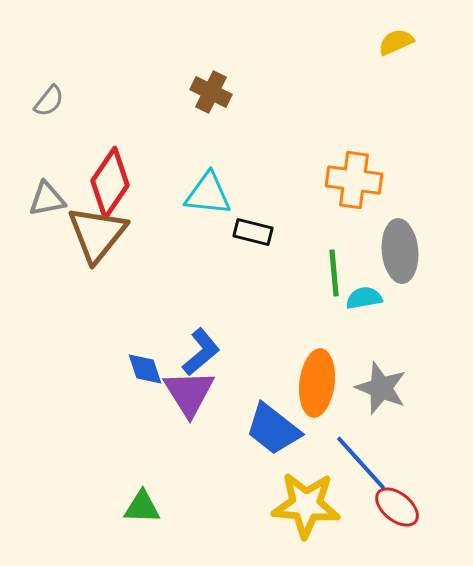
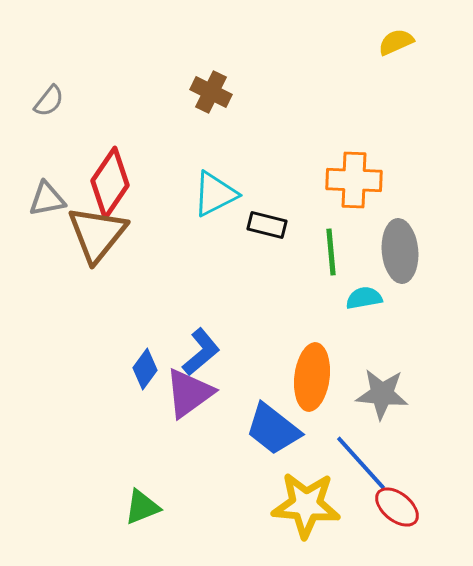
orange cross: rotated 6 degrees counterclockwise
cyan triangle: moved 7 px right; rotated 33 degrees counterclockwise
black rectangle: moved 14 px right, 7 px up
green line: moved 3 px left, 21 px up
blue diamond: rotated 54 degrees clockwise
orange ellipse: moved 5 px left, 6 px up
gray star: moved 1 px right, 6 px down; rotated 16 degrees counterclockwise
purple triangle: rotated 26 degrees clockwise
green triangle: rotated 24 degrees counterclockwise
